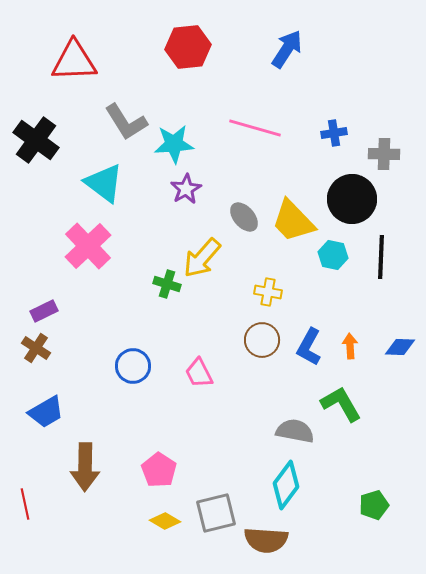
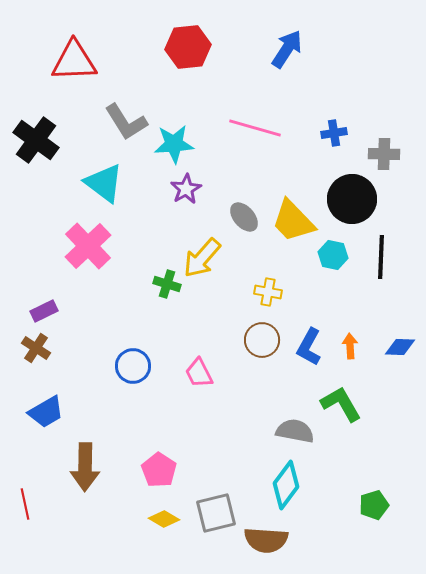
yellow diamond: moved 1 px left, 2 px up
